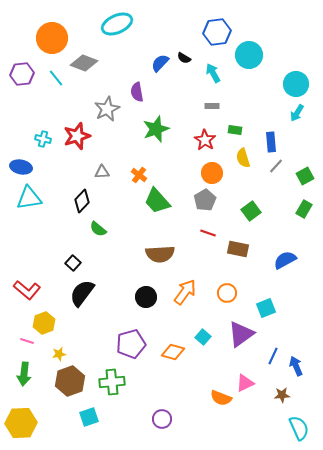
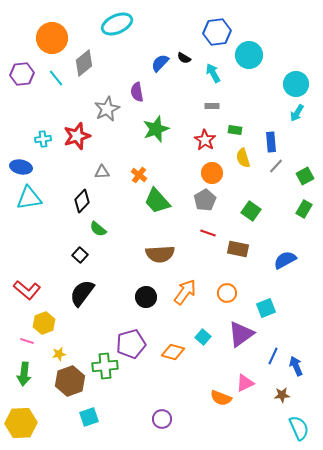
gray diamond at (84, 63): rotated 60 degrees counterclockwise
cyan cross at (43, 139): rotated 21 degrees counterclockwise
green square at (251, 211): rotated 18 degrees counterclockwise
black square at (73, 263): moved 7 px right, 8 px up
green cross at (112, 382): moved 7 px left, 16 px up
